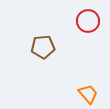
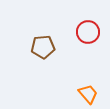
red circle: moved 11 px down
